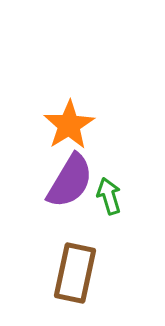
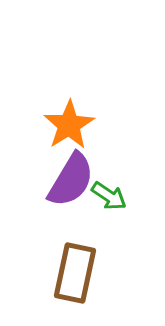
purple semicircle: moved 1 px right, 1 px up
green arrow: rotated 141 degrees clockwise
